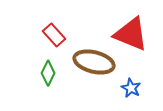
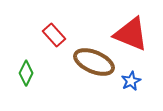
brown ellipse: rotated 9 degrees clockwise
green diamond: moved 22 px left
blue star: moved 7 px up; rotated 18 degrees clockwise
